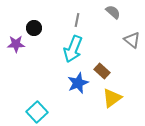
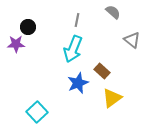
black circle: moved 6 px left, 1 px up
